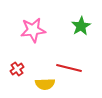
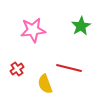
yellow semicircle: rotated 72 degrees clockwise
